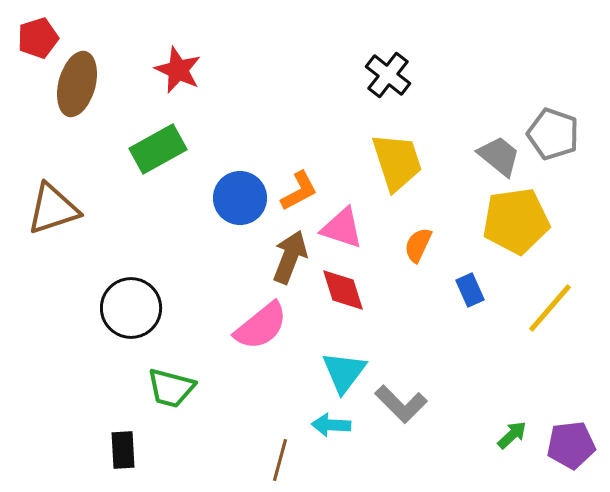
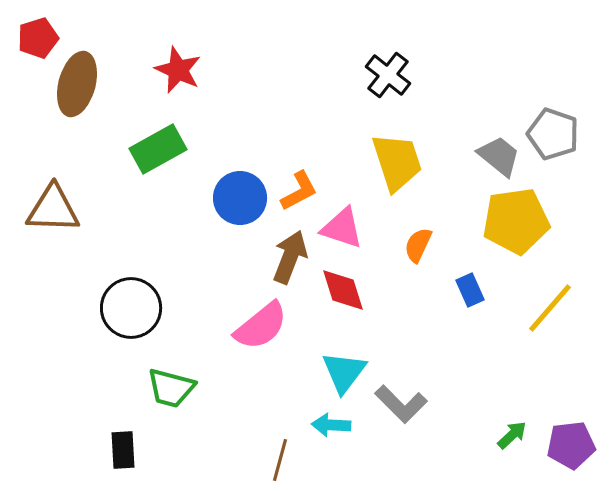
brown triangle: rotated 20 degrees clockwise
